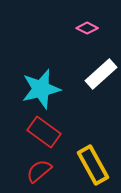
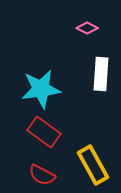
white rectangle: rotated 44 degrees counterclockwise
cyan star: rotated 6 degrees clockwise
red semicircle: moved 3 px right, 4 px down; rotated 112 degrees counterclockwise
